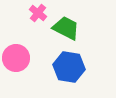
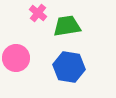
green trapezoid: moved 1 px right, 2 px up; rotated 36 degrees counterclockwise
